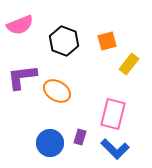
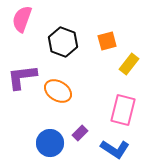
pink semicircle: moved 2 px right, 6 px up; rotated 132 degrees clockwise
black hexagon: moved 1 px left, 1 px down
orange ellipse: moved 1 px right
pink rectangle: moved 10 px right, 4 px up
purple rectangle: moved 4 px up; rotated 28 degrees clockwise
blue L-shape: rotated 12 degrees counterclockwise
